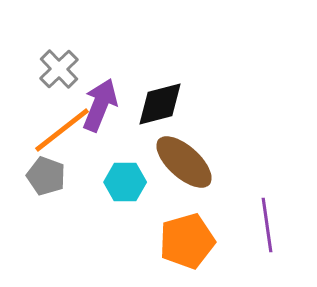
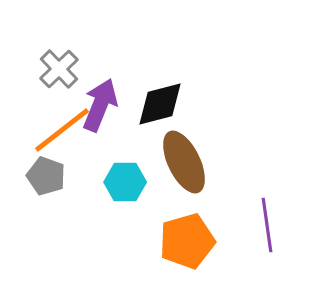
brown ellipse: rotated 22 degrees clockwise
